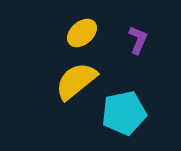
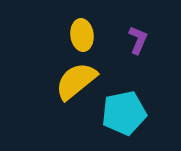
yellow ellipse: moved 2 px down; rotated 56 degrees counterclockwise
